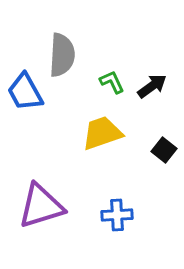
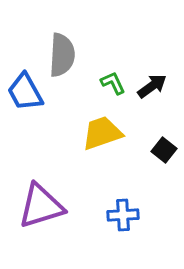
green L-shape: moved 1 px right, 1 px down
blue cross: moved 6 px right
